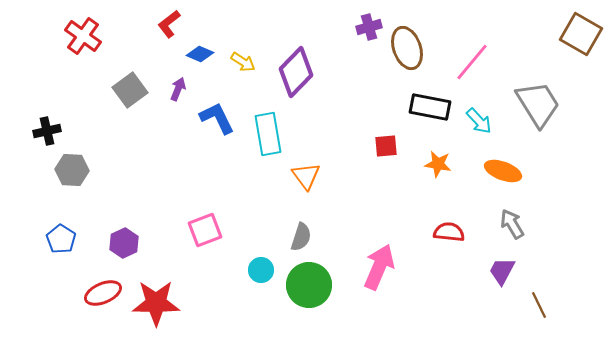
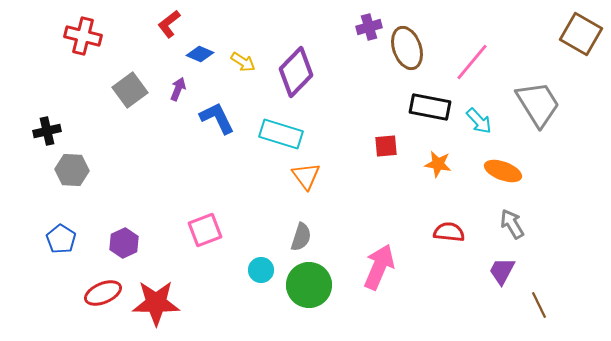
red cross: rotated 21 degrees counterclockwise
cyan rectangle: moved 13 px right; rotated 63 degrees counterclockwise
